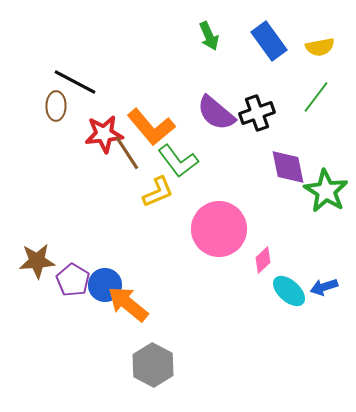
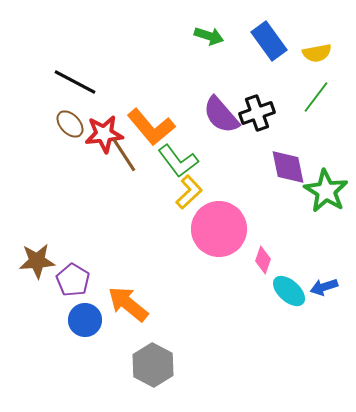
green arrow: rotated 48 degrees counterclockwise
yellow semicircle: moved 3 px left, 6 px down
brown ellipse: moved 14 px right, 18 px down; rotated 44 degrees counterclockwise
purple semicircle: moved 5 px right, 2 px down; rotated 9 degrees clockwise
brown line: moved 3 px left, 2 px down
yellow L-shape: moved 31 px right; rotated 20 degrees counterclockwise
pink diamond: rotated 28 degrees counterclockwise
blue circle: moved 20 px left, 35 px down
